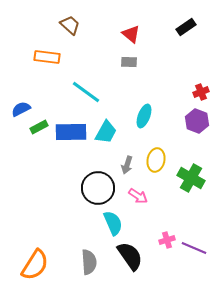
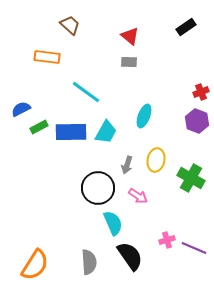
red triangle: moved 1 px left, 2 px down
